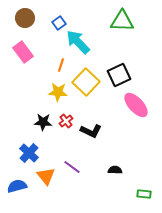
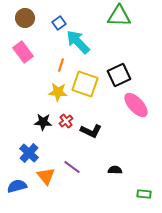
green triangle: moved 3 px left, 5 px up
yellow square: moved 1 px left, 2 px down; rotated 24 degrees counterclockwise
